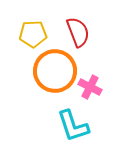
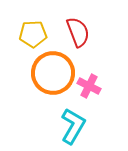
orange circle: moved 2 px left, 2 px down
pink cross: moved 1 px left, 1 px up
cyan L-shape: rotated 132 degrees counterclockwise
